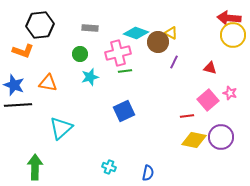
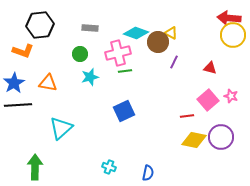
blue star: moved 2 px up; rotated 20 degrees clockwise
pink star: moved 1 px right, 3 px down
